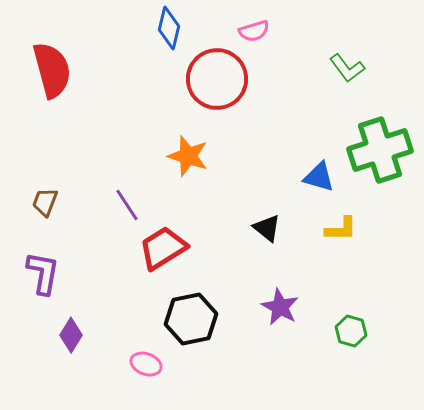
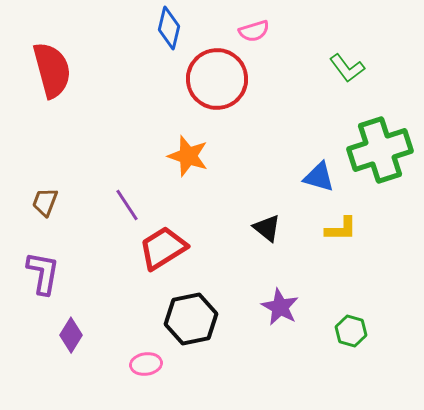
pink ellipse: rotated 28 degrees counterclockwise
